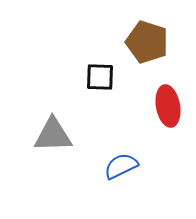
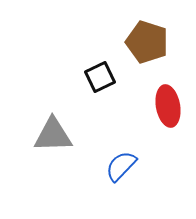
black square: rotated 28 degrees counterclockwise
blue semicircle: rotated 20 degrees counterclockwise
